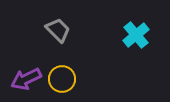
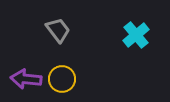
gray trapezoid: rotated 8 degrees clockwise
purple arrow: rotated 32 degrees clockwise
